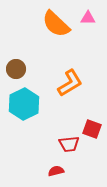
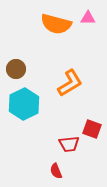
orange semicircle: rotated 28 degrees counterclockwise
red semicircle: rotated 98 degrees counterclockwise
